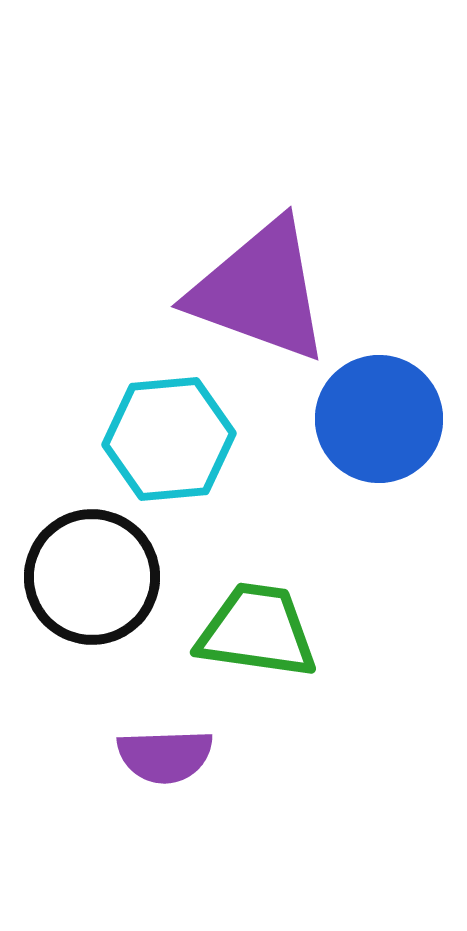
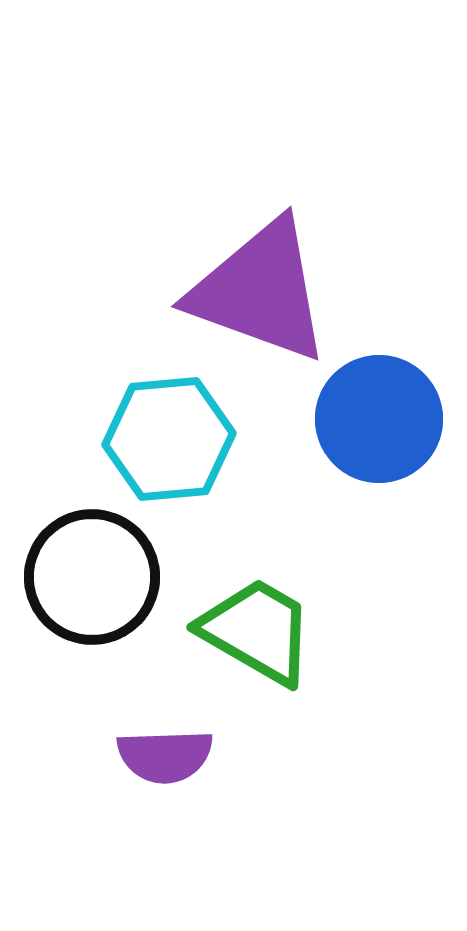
green trapezoid: rotated 22 degrees clockwise
